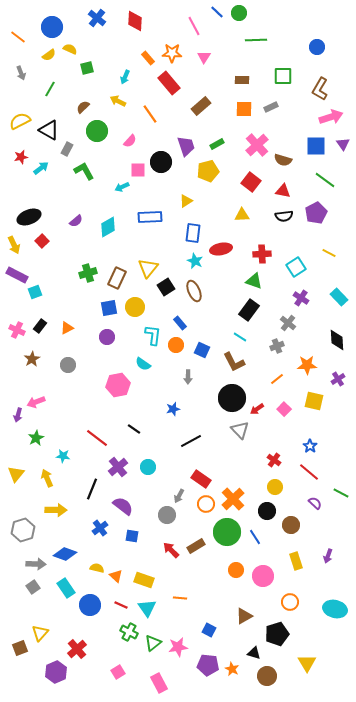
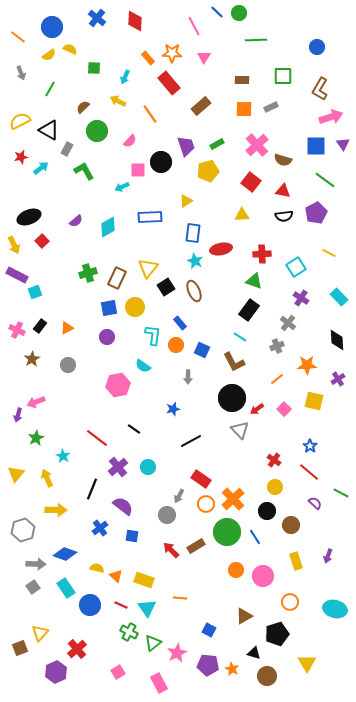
green square at (87, 68): moved 7 px right; rotated 16 degrees clockwise
cyan semicircle at (143, 364): moved 2 px down
cyan star at (63, 456): rotated 24 degrees clockwise
pink star at (178, 647): moved 1 px left, 6 px down; rotated 18 degrees counterclockwise
